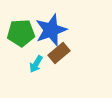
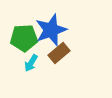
green pentagon: moved 3 px right, 5 px down
cyan arrow: moved 5 px left, 1 px up
